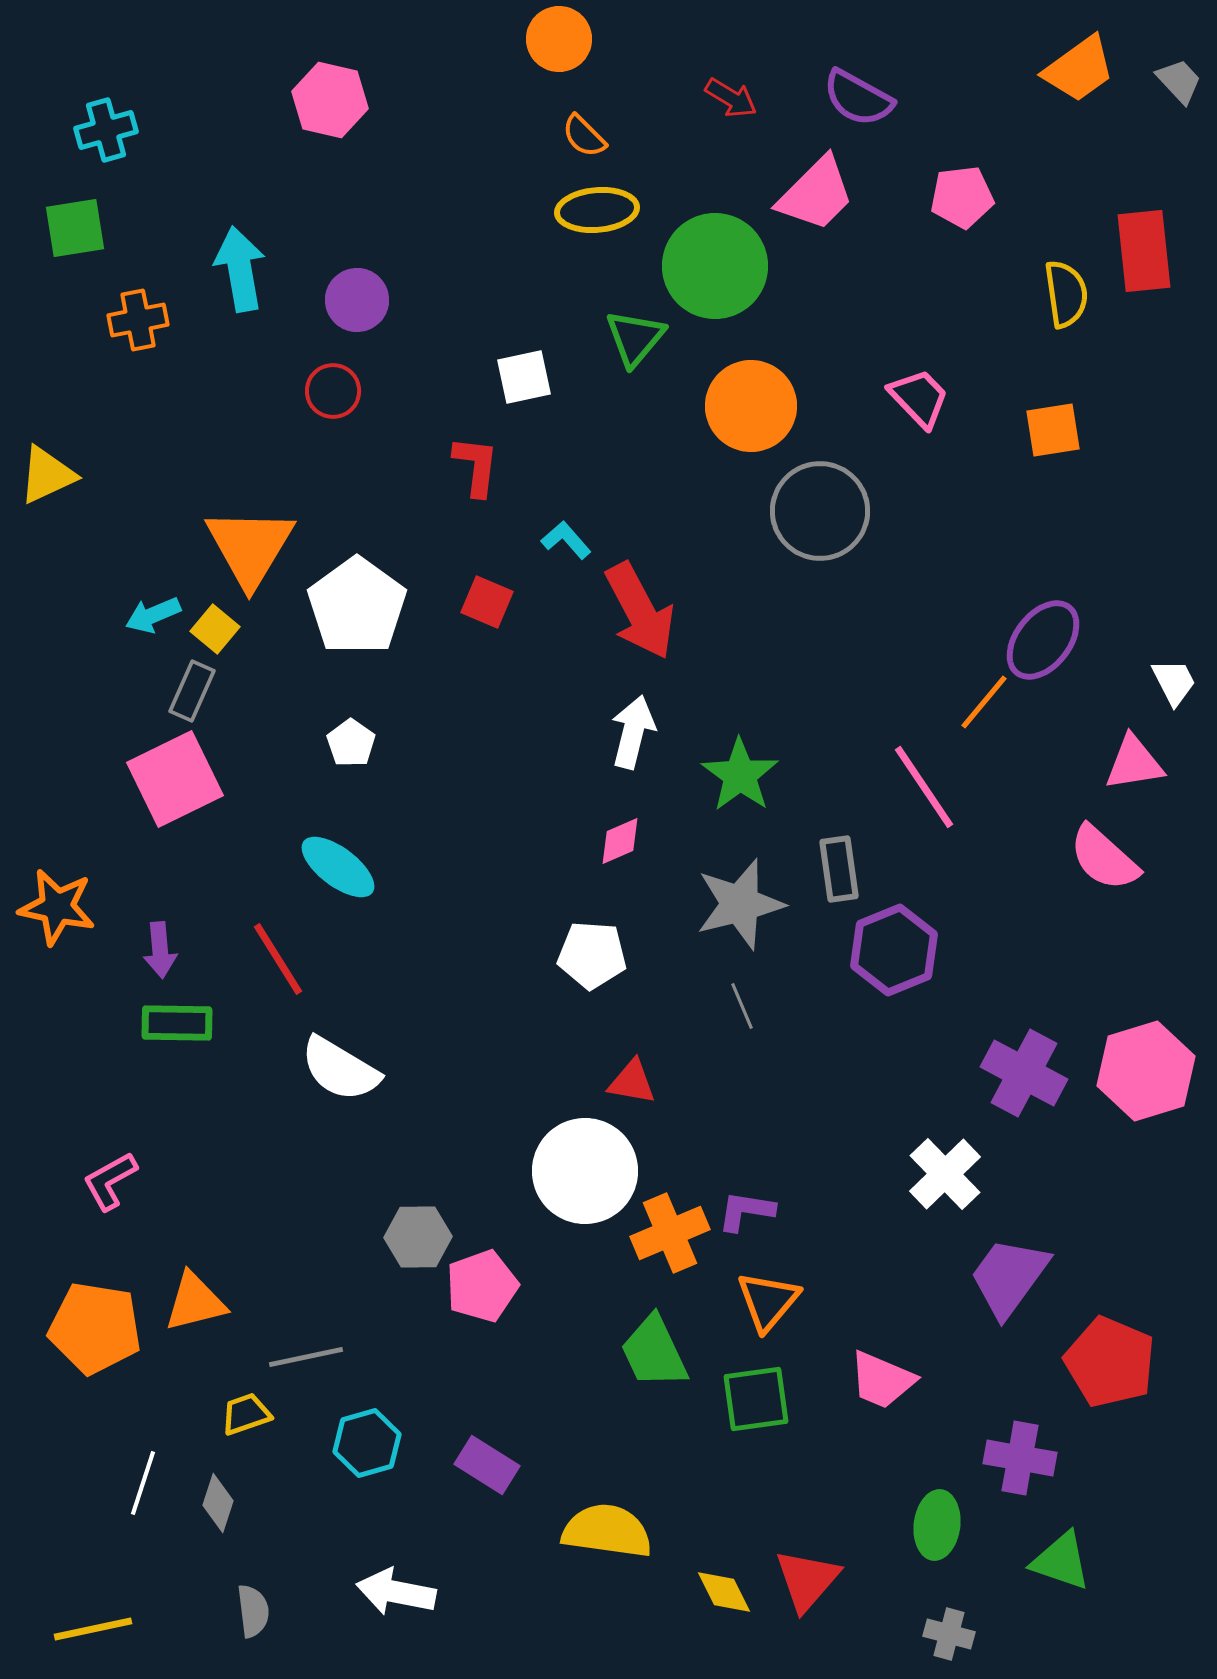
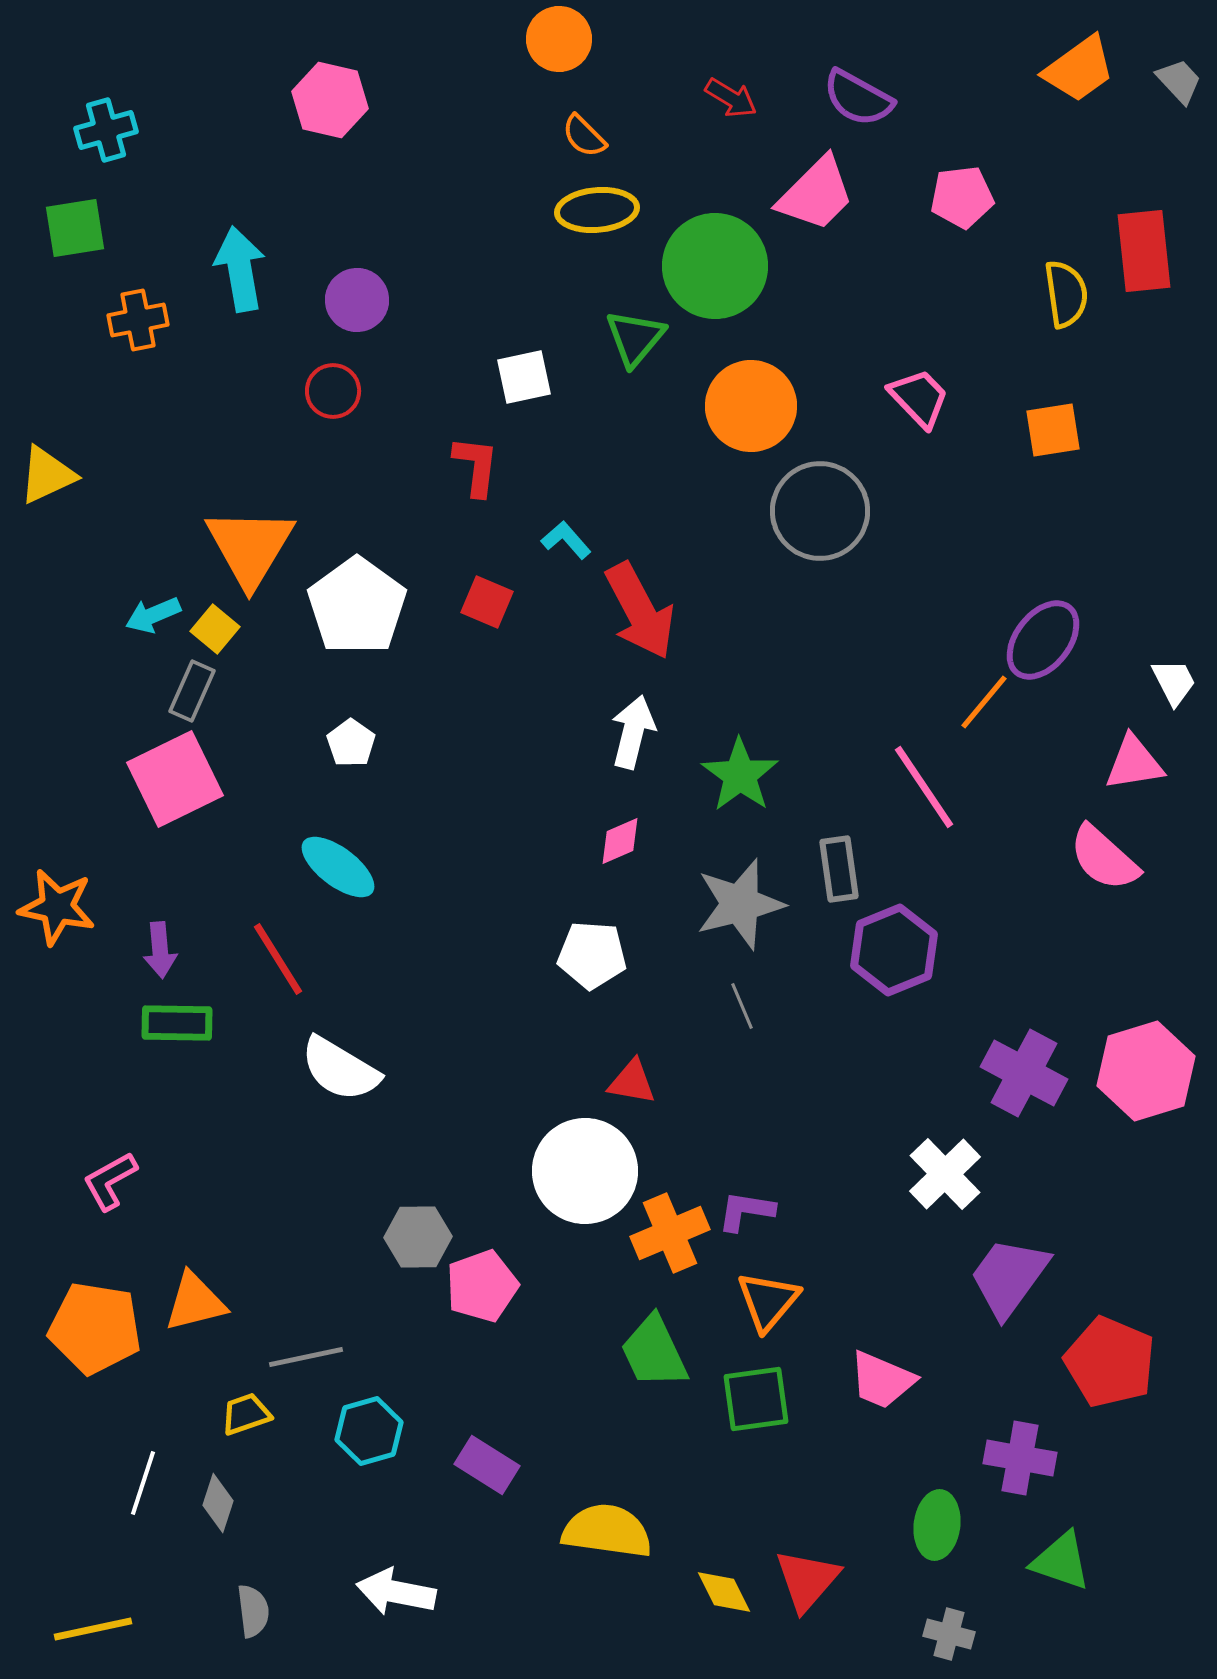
cyan hexagon at (367, 1443): moved 2 px right, 12 px up
